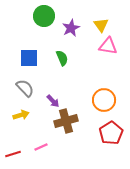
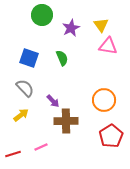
green circle: moved 2 px left, 1 px up
blue square: rotated 18 degrees clockwise
yellow arrow: rotated 21 degrees counterclockwise
brown cross: rotated 15 degrees clockwise
red pentagon: moved 3 px down
